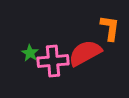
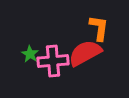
orange L-shape: moved 11 px left
green star: moved 1 px down
